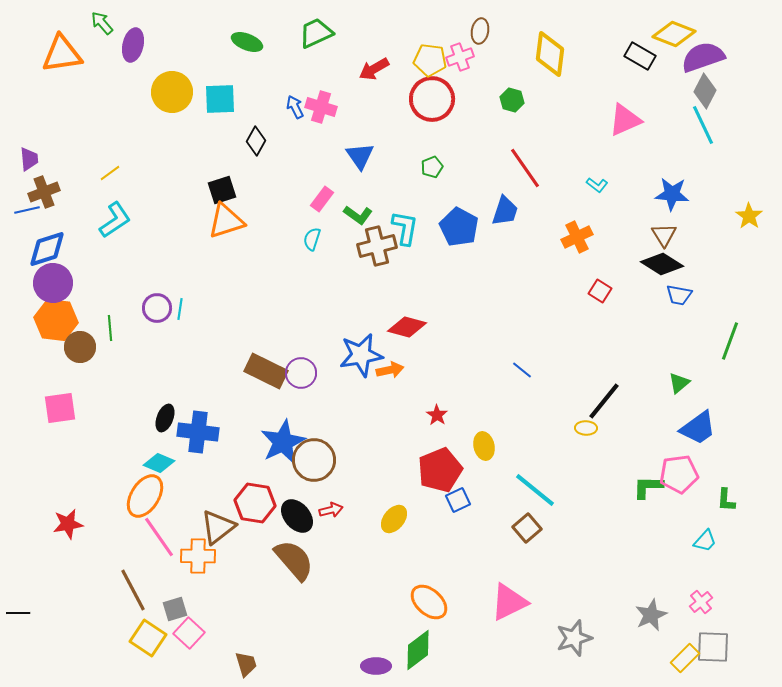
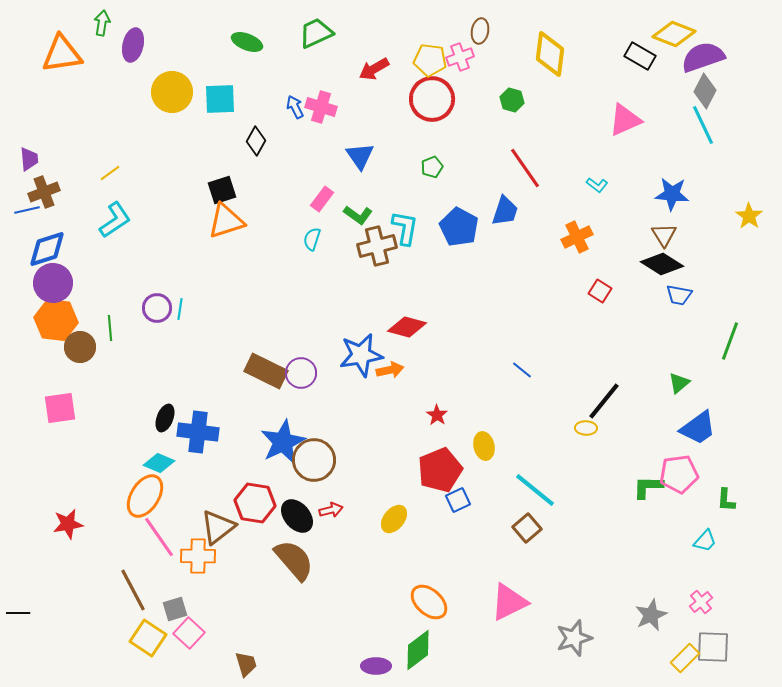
green arrow at (102, 23): rotated 50 degrees clockwise
